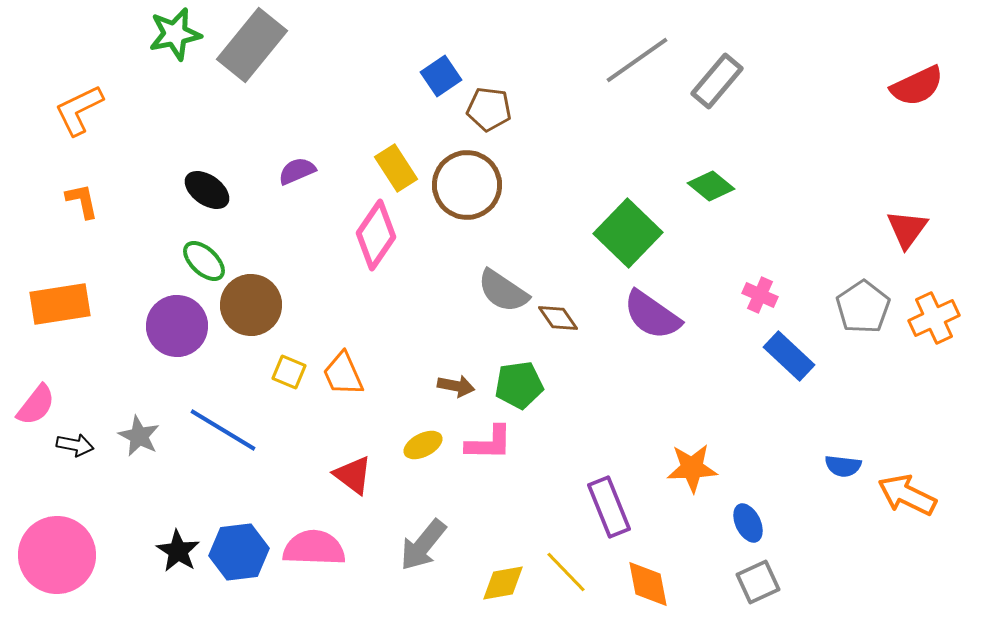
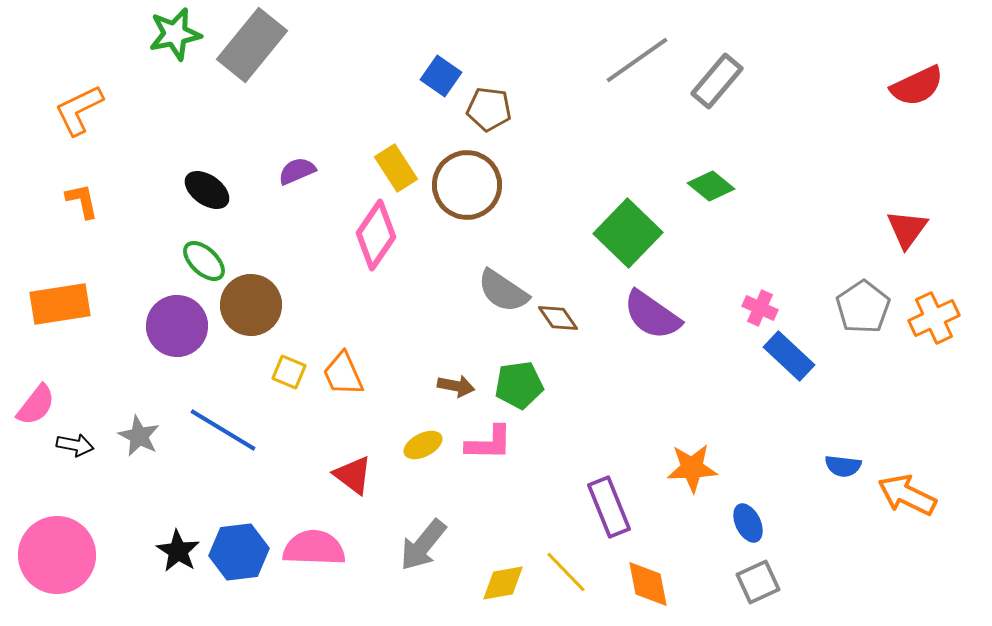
blue square at (441, 76): rotated 21 degrees counterclockwise
pink cross at (760, 295): moved 13 px down
